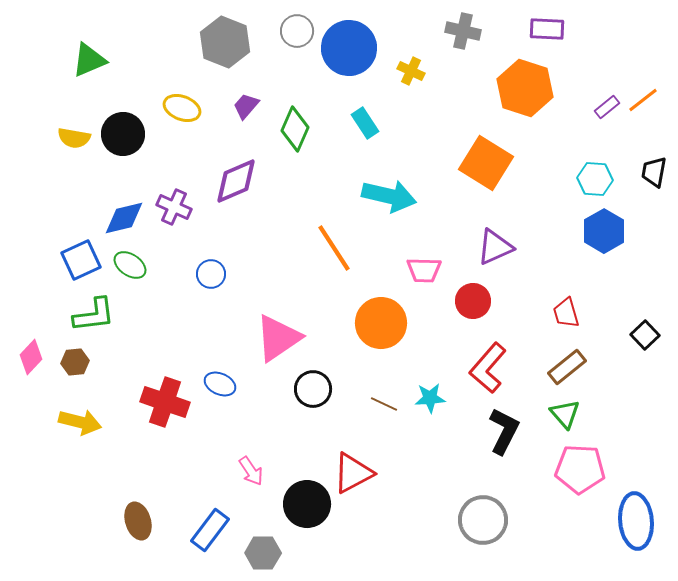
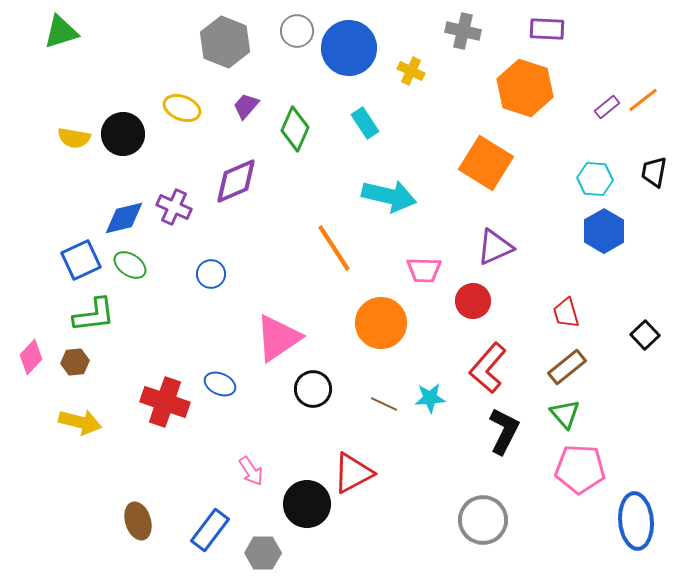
green triangle at (89, 60): moved 28 px left, 28 px up; rotated 6 degrees clockwise
